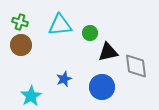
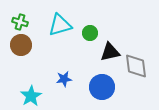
cyan triangle: rotated 10 degrees counterclockwise
black triangle: moved 2 px right
blue star: rotated 14 degrees clockwise
